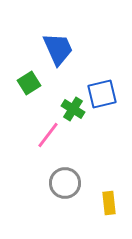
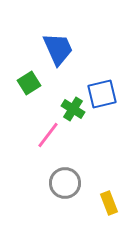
yellow rectangle: rotated 15 degrees counterclockwise
